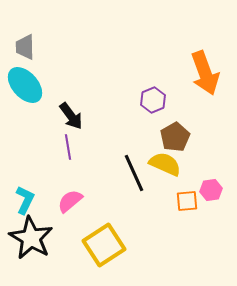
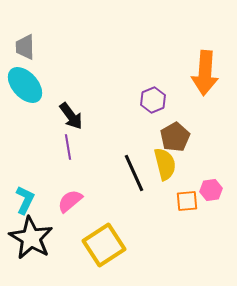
orange arrow: rotated 24 degrees clockwise
yellow semicircle: rotated 52 degrees clockwise
